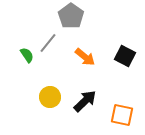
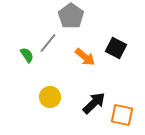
black square: moved 9 px left, 8 px up
black arrow: moved 9 px right, 2 px down
